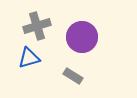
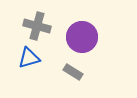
gray cross: rotated 32 degrees clockwise
gray rectangle: moved 4 px up
